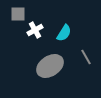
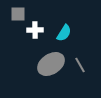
white cross: rotated 28 degrees clockwise
gray line: moved 6 px left, 8 px down
gray ellipse: moved 1 px right, 2 px up
